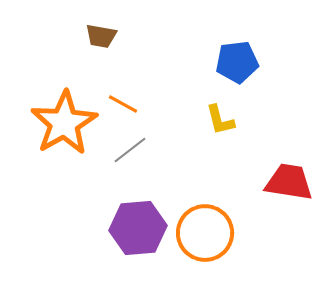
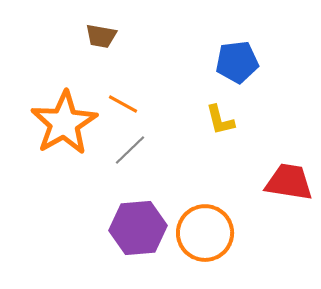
gray line: rotated 6 degrees counterclockwise
